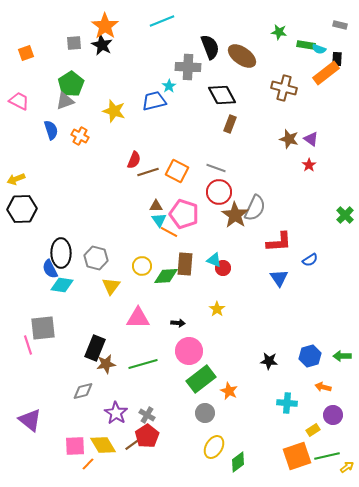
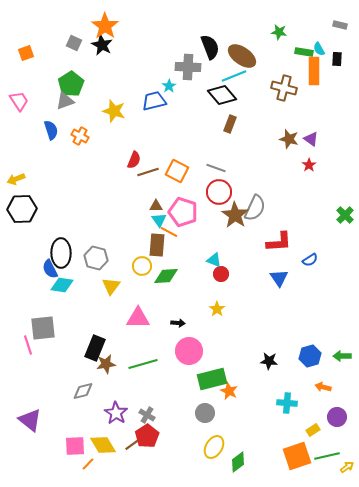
cyan line at (162, 21): moved 72 px right, 55 px down
gray square at (74, 43): rotated 28 degrees clockwise
green rectangle at (306, 45): moved 2 px left, 7 px down
cyan semicircle at (319, 49): rotated 40 degrees clockwise
orange rectangle at (326, 73): moved 12 px left, 2 px up; rotated 52 degrees counterclockwise
black diamond at (222, 95): rotated 12 degrees counterclockwise
pink trapezoid at (19, 101): rotated 30 degrees clockwise
pink pentagon at (184, 214): moved 1 px left, 2 px up
brown rectangle at (185, 264): moved 28 px left, 19 px up
red circle at (223, 268): moved 2 px left, 6 px down
green rectangle at (201, 379): moved 11 px right; rotated 24 degrees clockwise
purple circle at (333, 415): moved 4 px right, 2 px down
